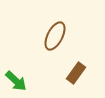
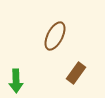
green arrow: rotated 45 degrees clockwise
